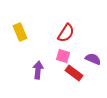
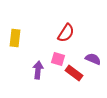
yellow rectangle: moved 5 px left, 6 px down; rotated 30 degrees clockwise
pink square: moved 5 px left, 3 px down
